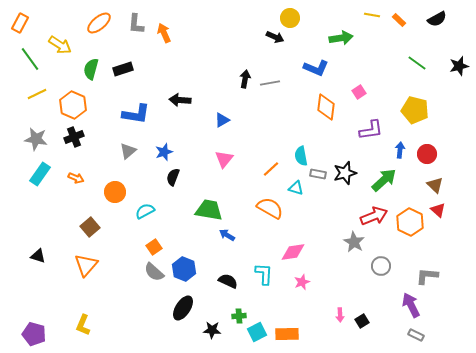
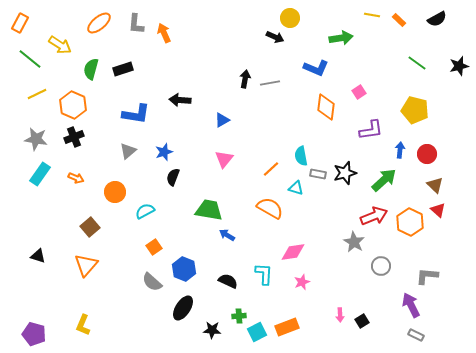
green line at (30, 59): rotated 15 degrees counterclockwise
gray semicircle at (154, 272): moved 2 px left, 10 px down
orange rectangle at (287, 334): moved 7 px up; rotated 20 degrees counterclockwise
